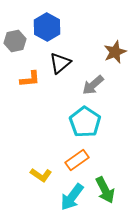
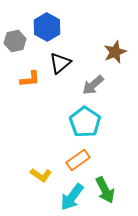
orange rectangle: moved 1 px right
